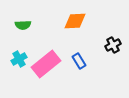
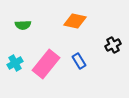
orange diamond: rotated 15 degrees clockwise
cyan cross: moved 4 px left, 4 px down
pink rectangle: rotated 12 degrees counterclockwise
